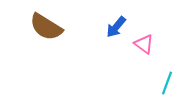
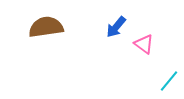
brown semicircle: rotated 140 degrees clockwise
cyan line: moved 2 px right, 2 px up; rotated 20 degrees clockwise
